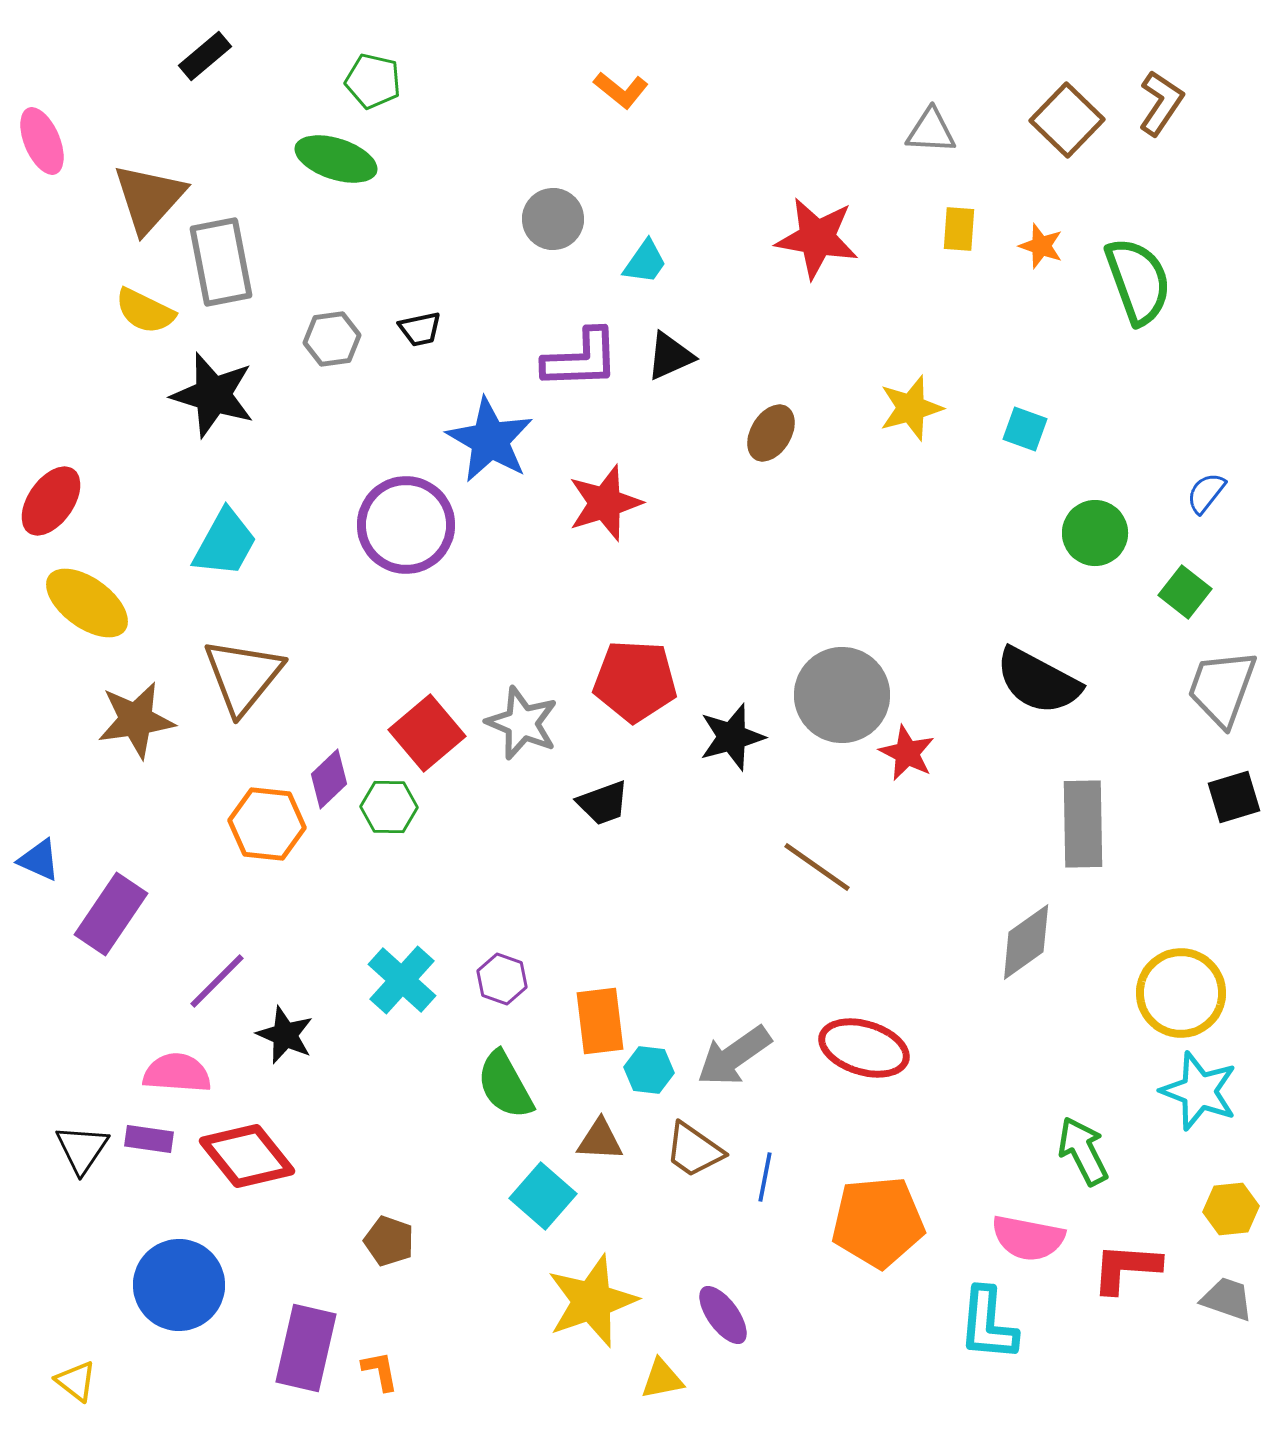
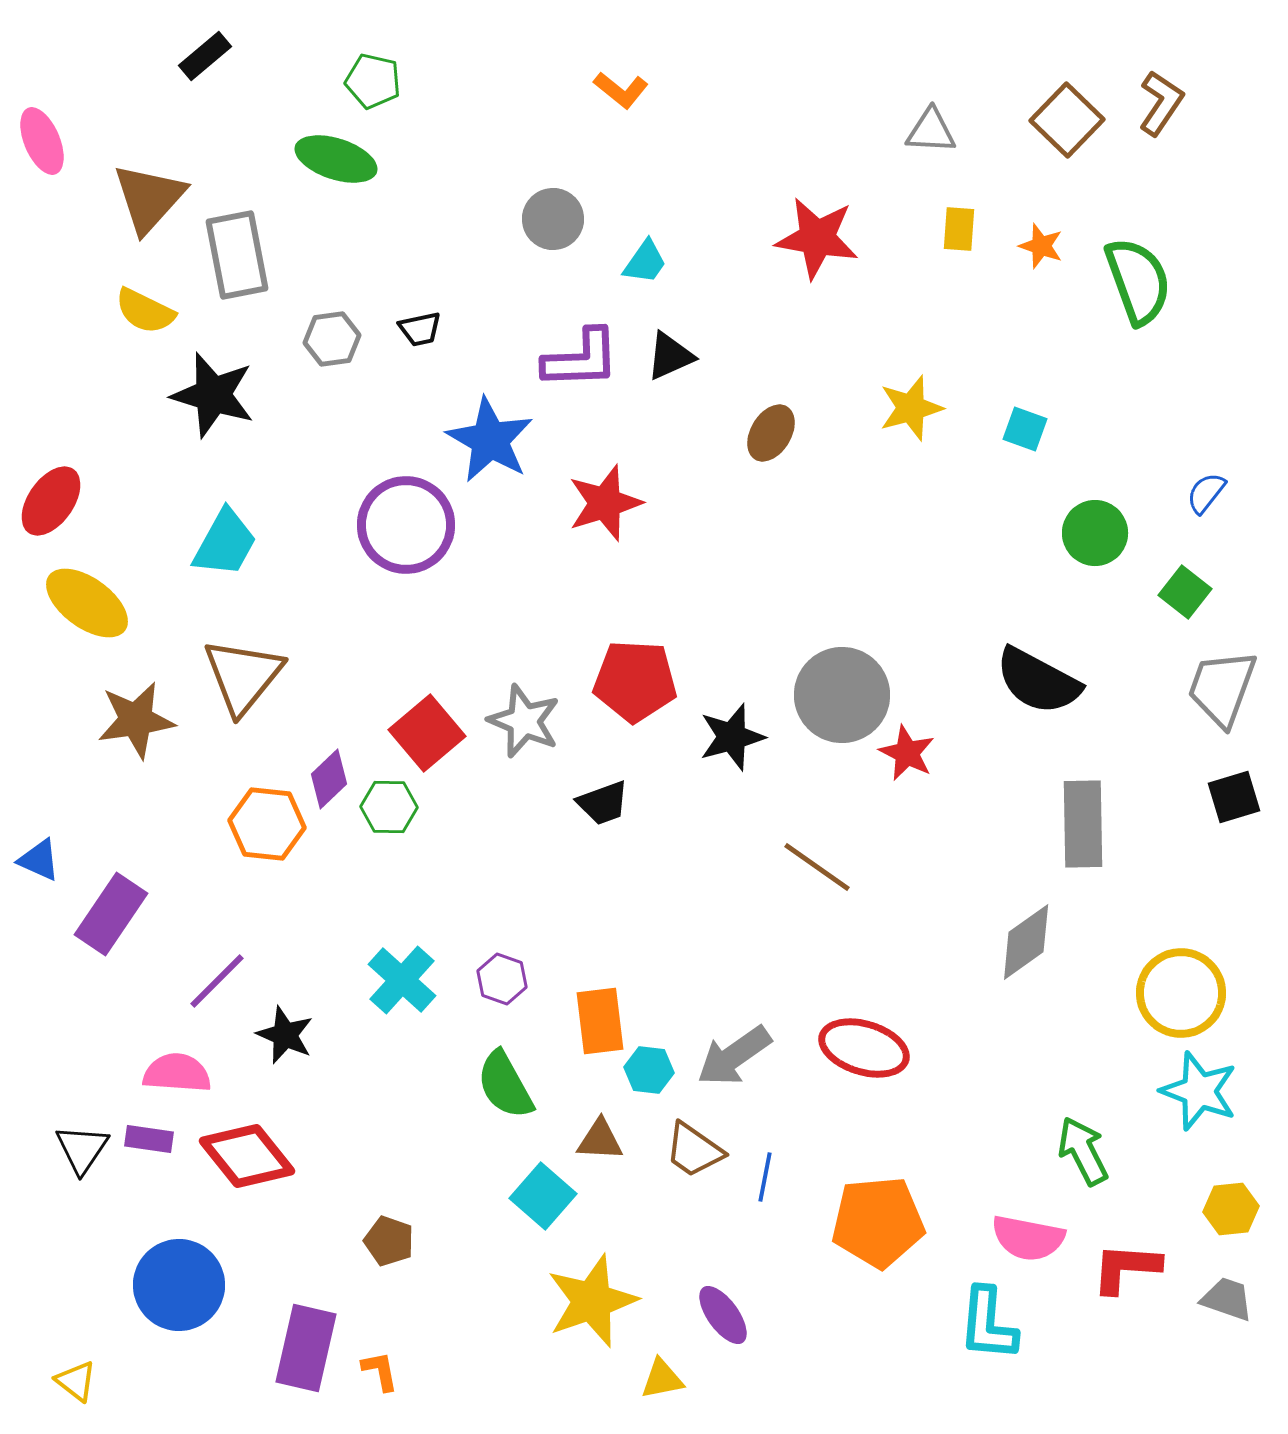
gray rectangle at (221, 262): moved 16 px right, 7 px up
gray star at (522, 723): moved 2 px right, 2 px up
